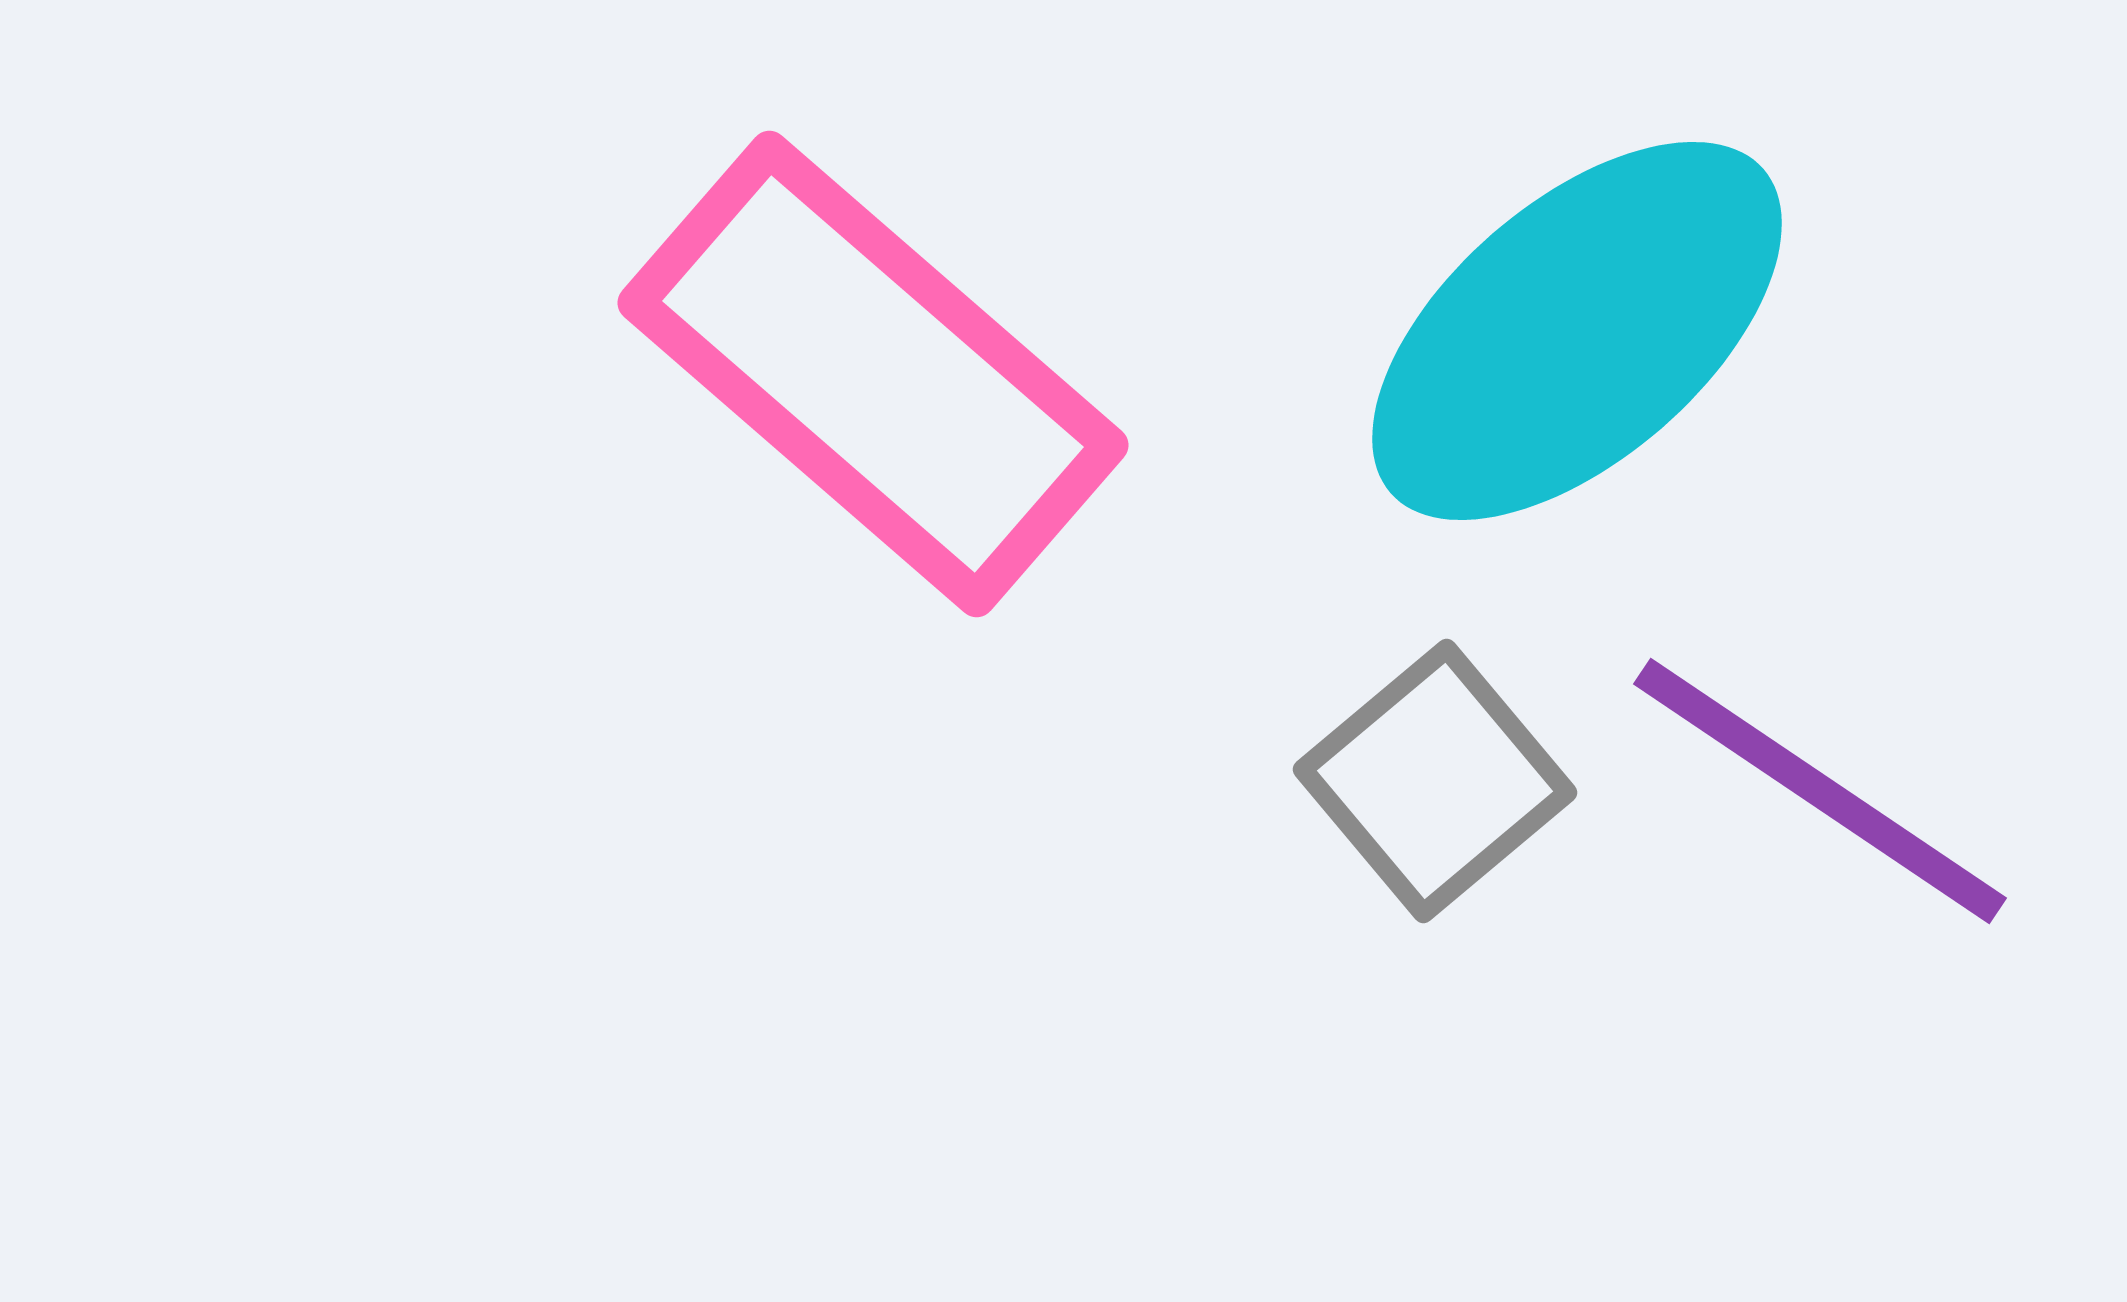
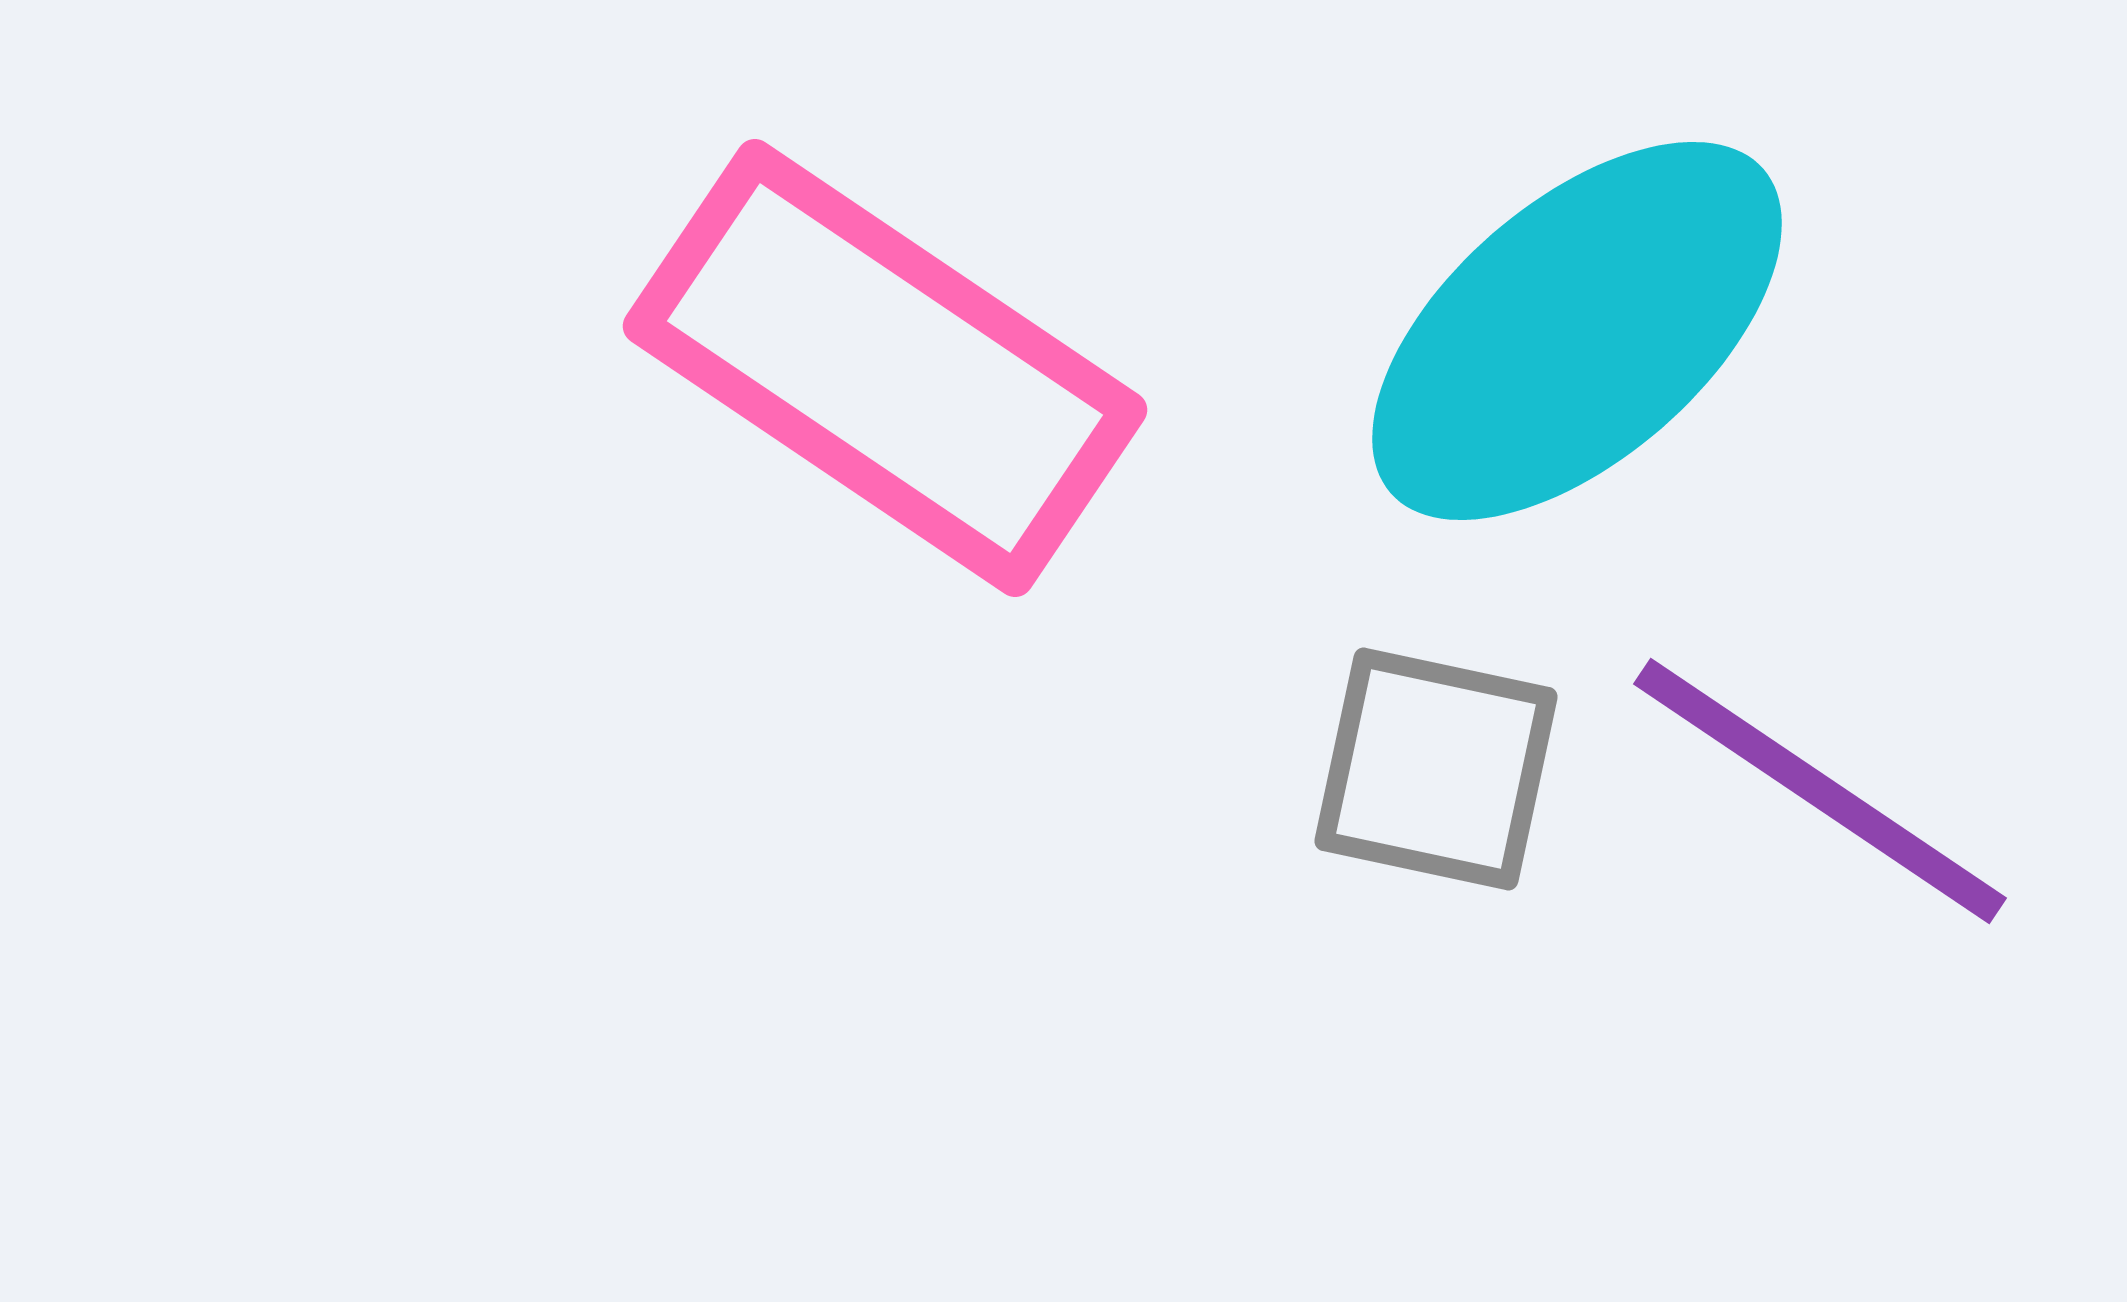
pink rectangle: moved 12 px right, 6 px up; rotated 7 degrees counterclockwise
gray square: moved 1 px right, 12 px up; rotated 38 degrees counterclockwise
